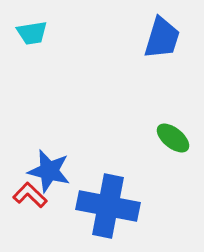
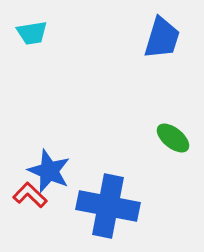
blue star: rotated 9 degrees clockwise
